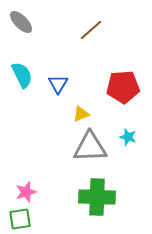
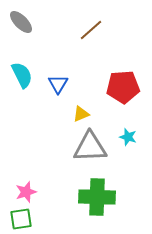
green square: moved 1 px right
